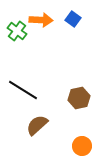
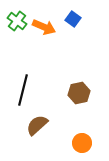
orange arrow: moved 3 px right, 7 px down; rotated 20 degrees clockwise
green cross: moved 10 px up
black line: rotated 72 degrees clockwise
brown hexagon: moved 5 px up
orange circle: moved 3 px up
